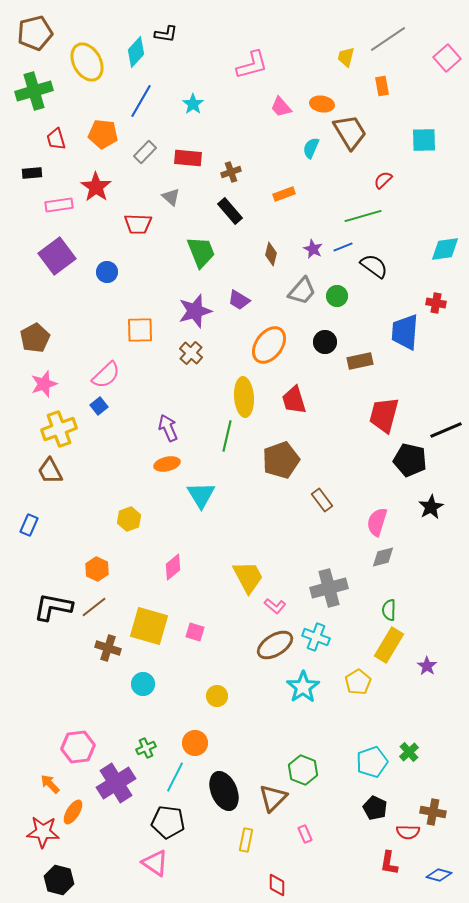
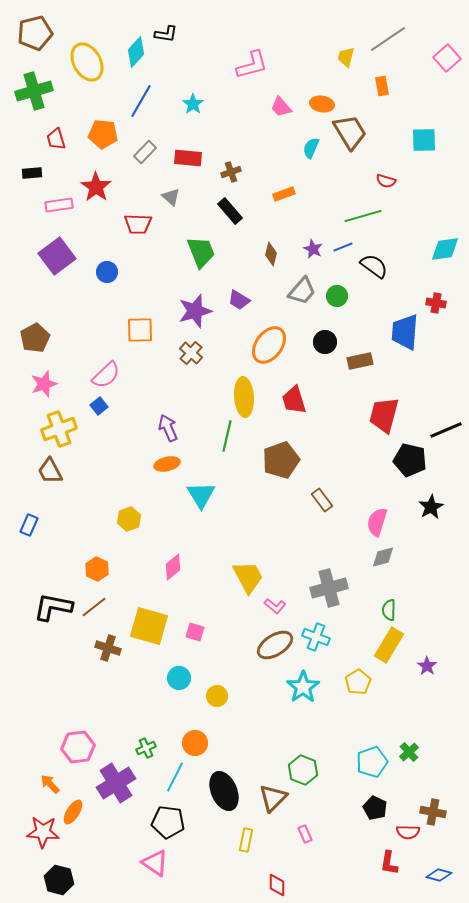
red semicircle at (383, 180): moved 3 px right, 1 px down; rotated 120 degrees counterclockwise
cyan circle at (143, 684): moved 36 px right, 6 px up
